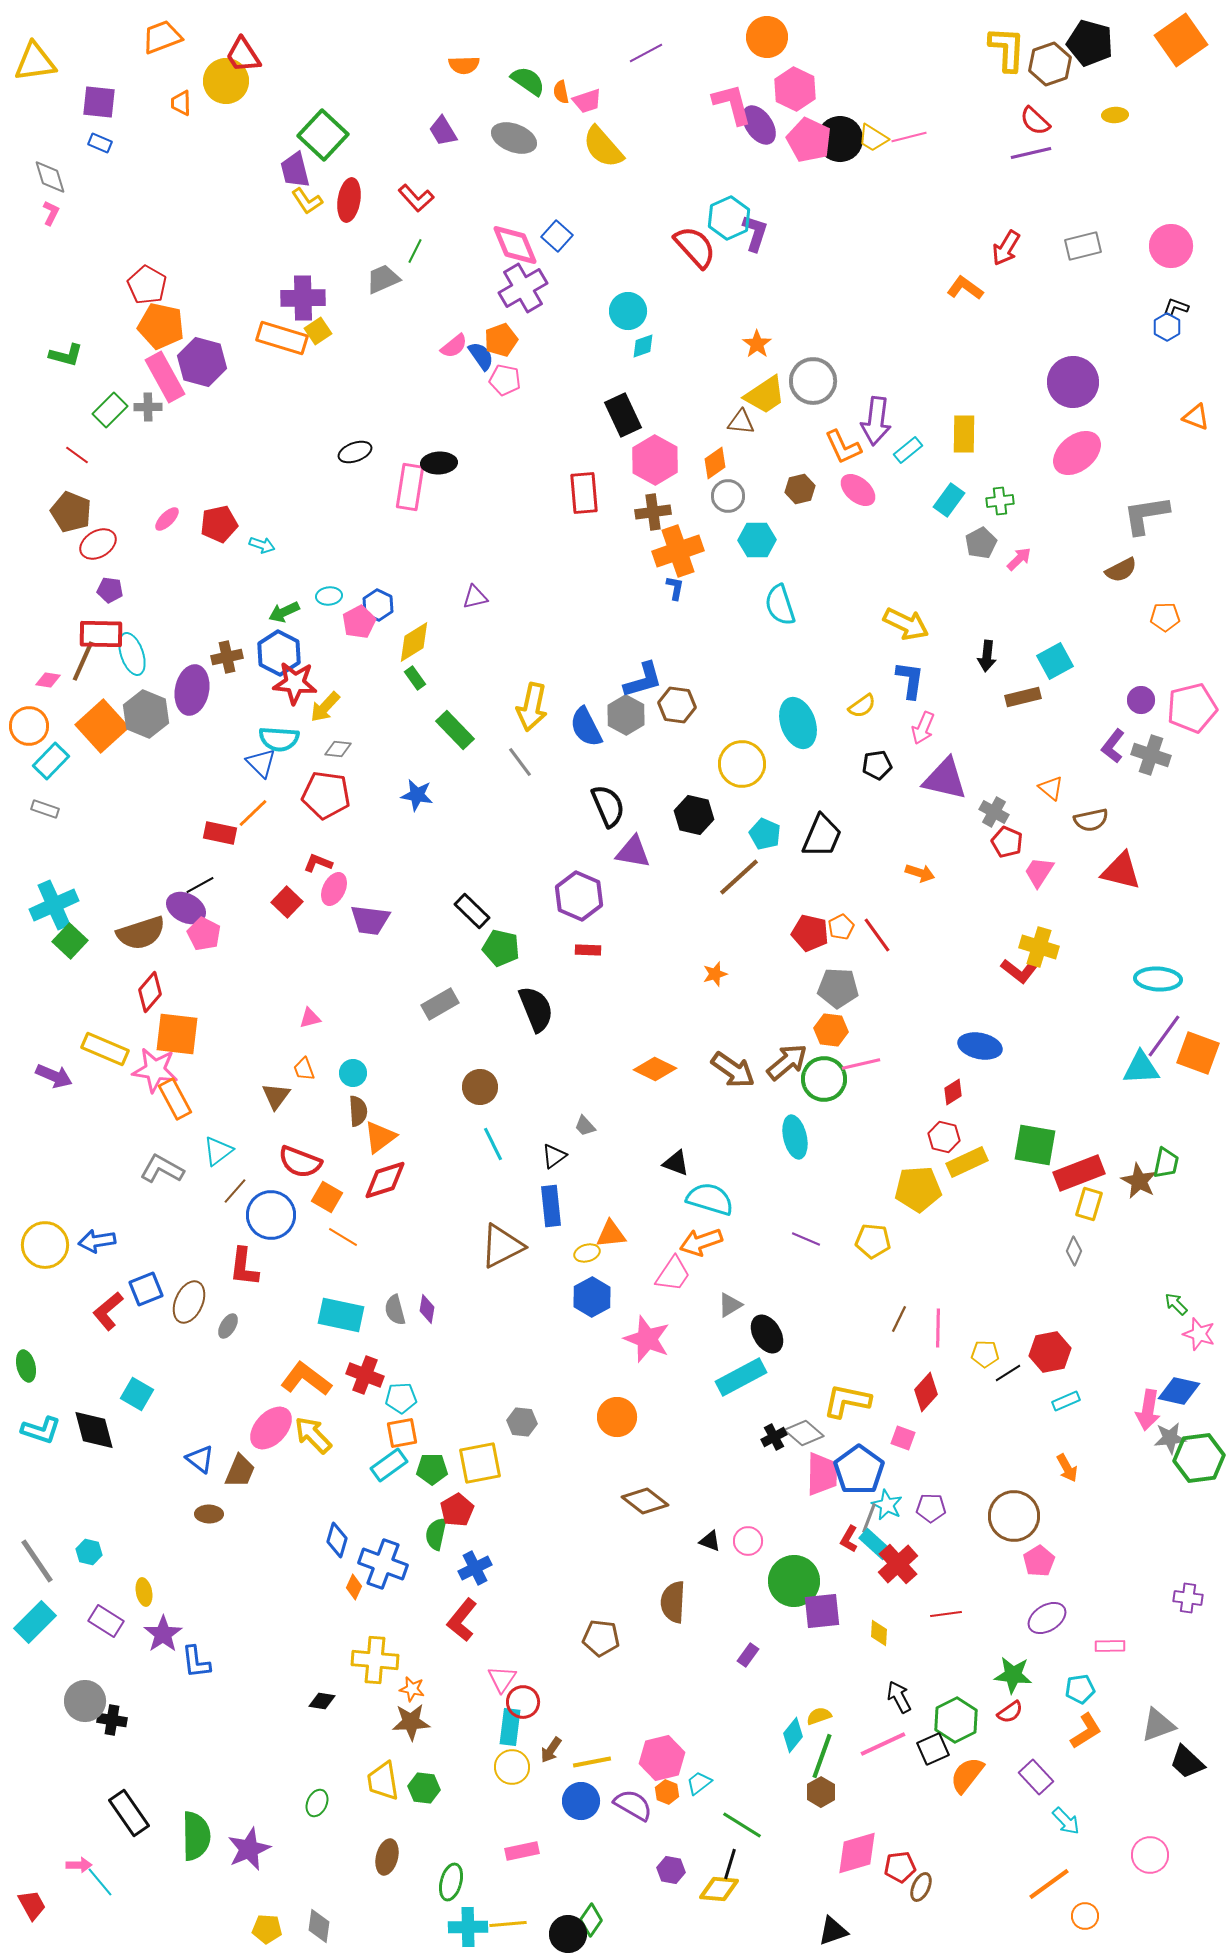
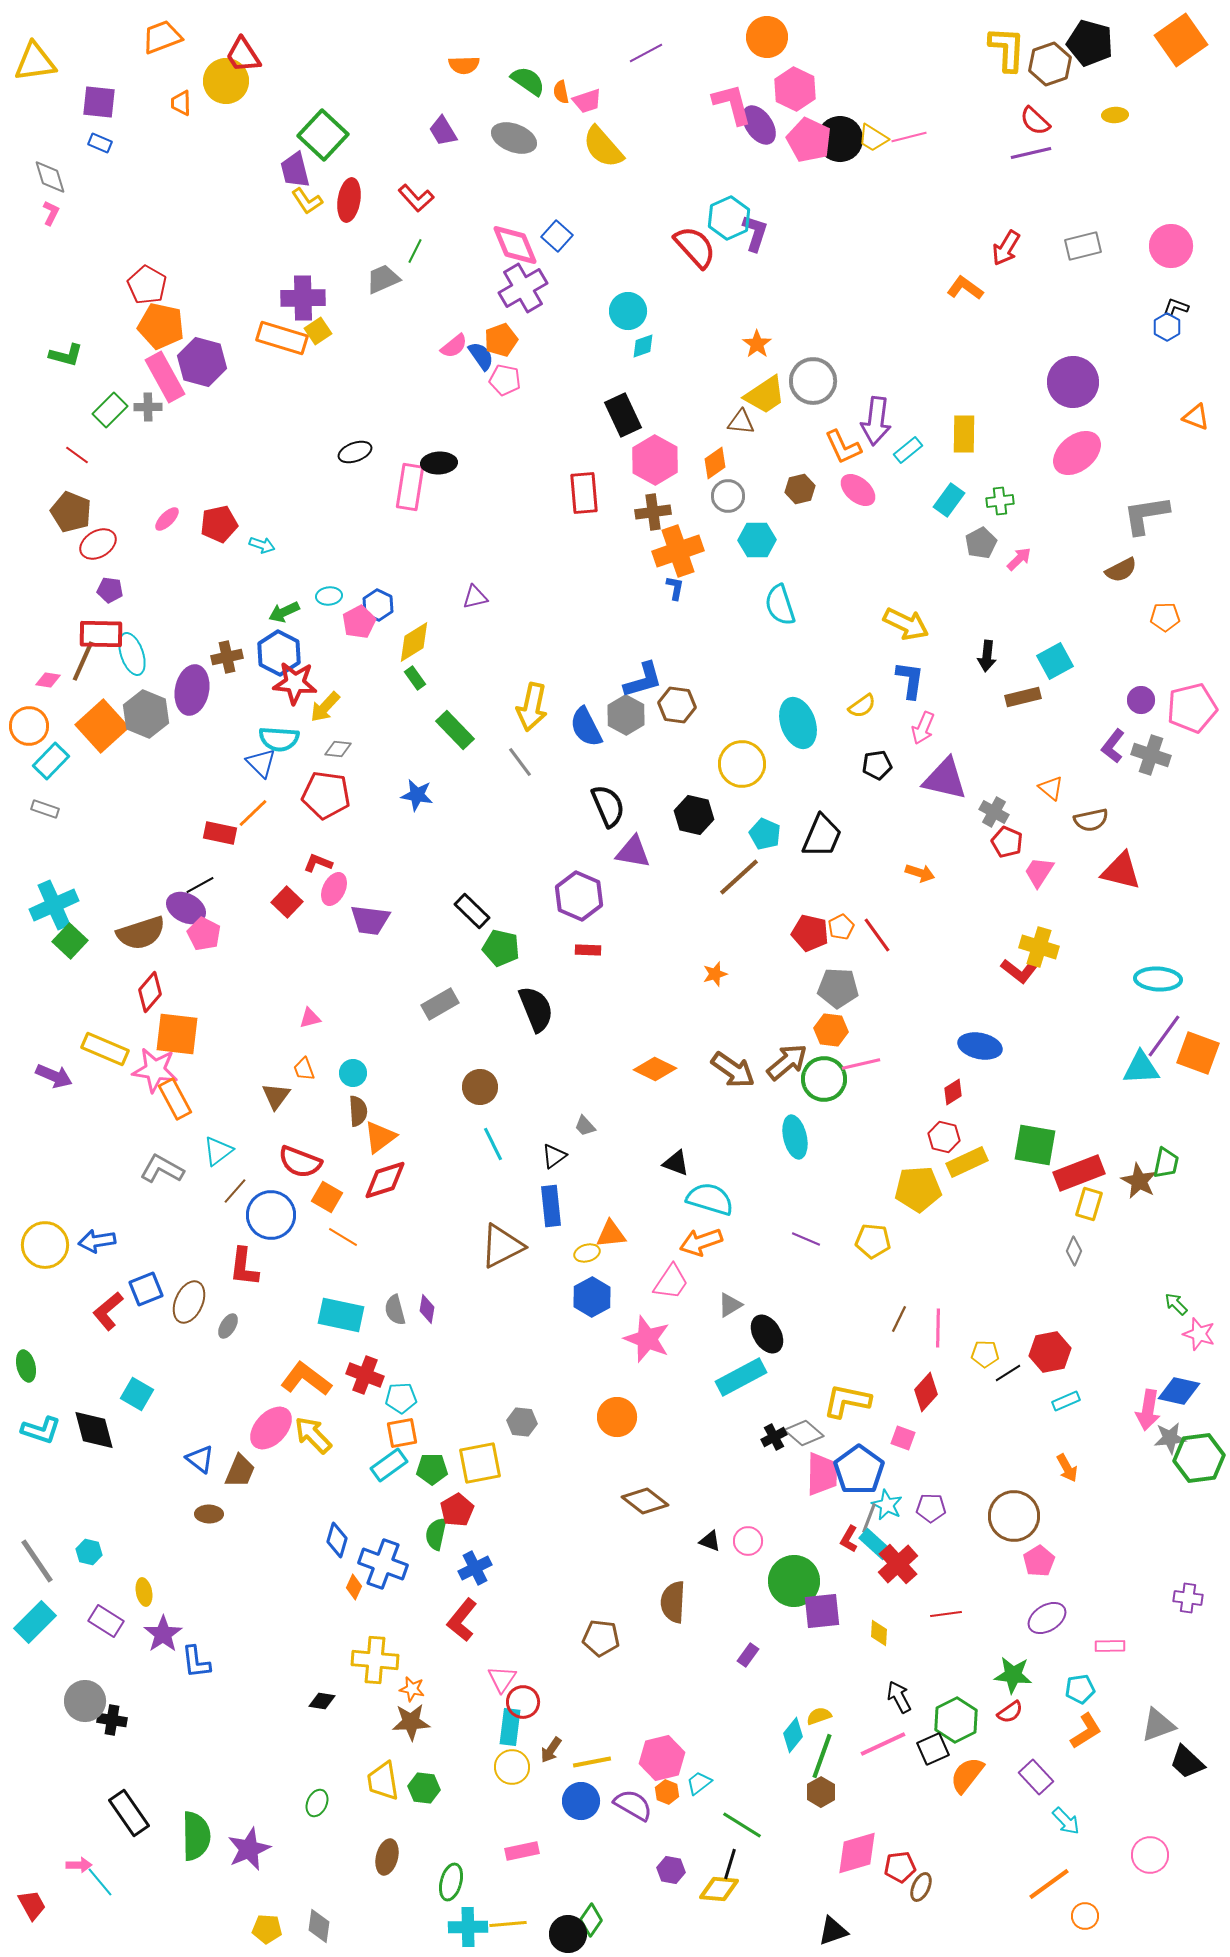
pink trapezoid at (673, 1274): moved 2 px left, 8 px down
